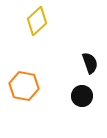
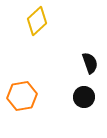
orange hexagon: moved 2 px left, 10 px down; rotated 20 degrees counterclockwise
black circle: moved 2 px right, 1 px down
